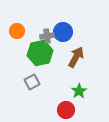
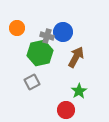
orange circle: moved 3 px up
gray cross: rotated 24 degrees clockwise
